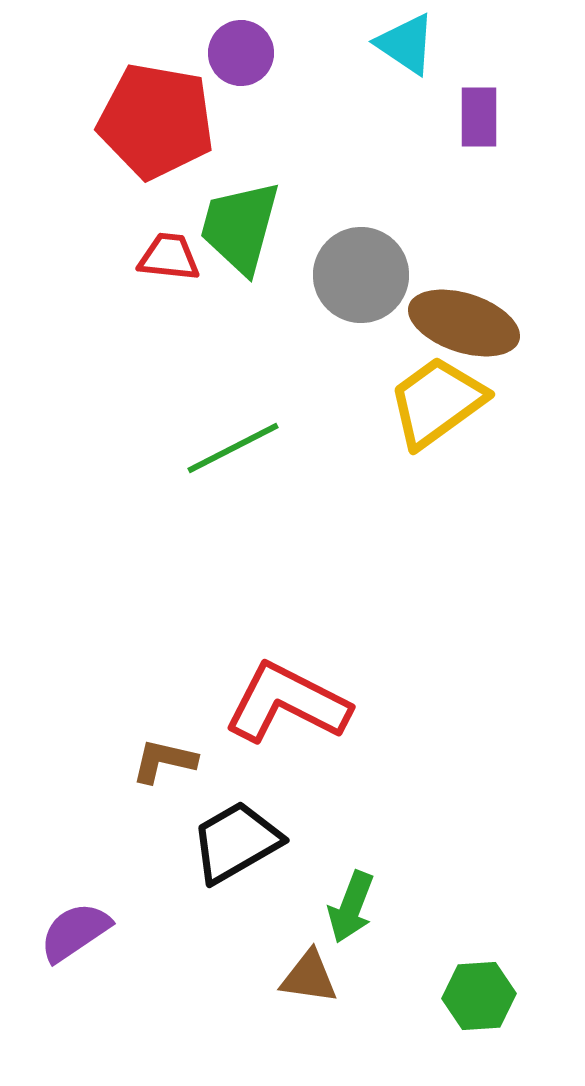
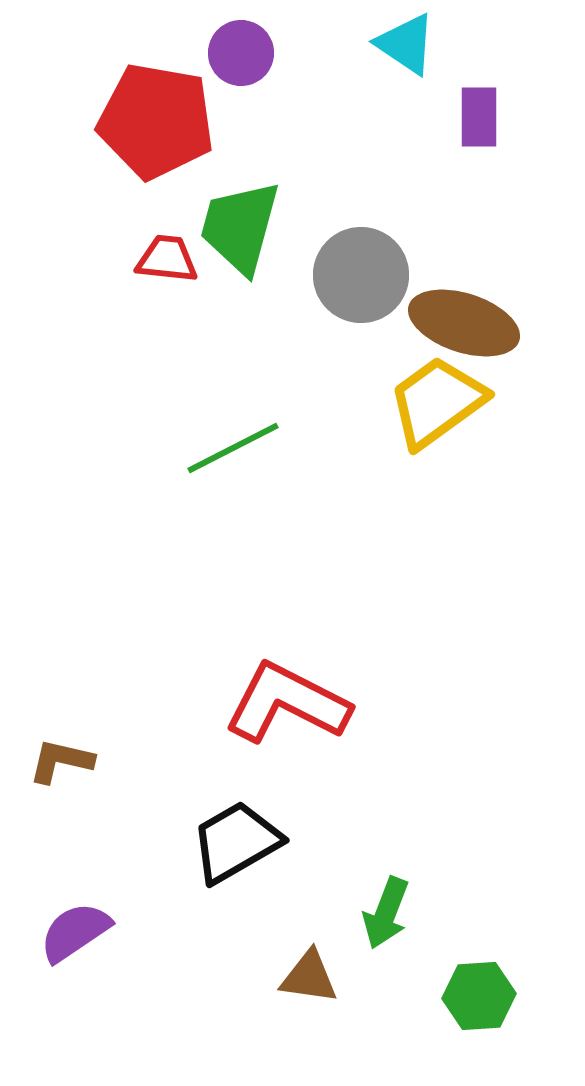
red trapezoid: moved 2 px left, 2 px down
brown L-shape: moved 103 px left
green arrow: moved 35 px right, 6 px down
